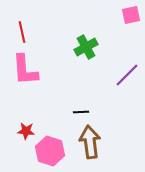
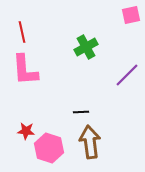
pink hexagon: moved 1 px left, 3 px up
